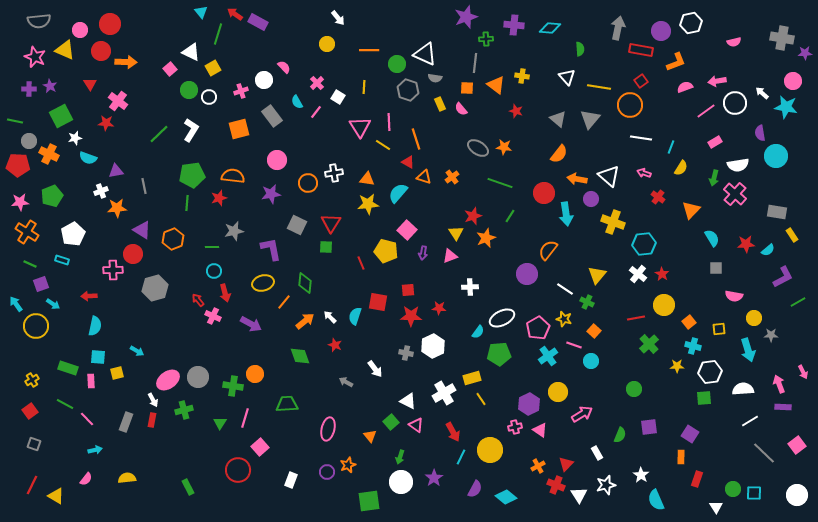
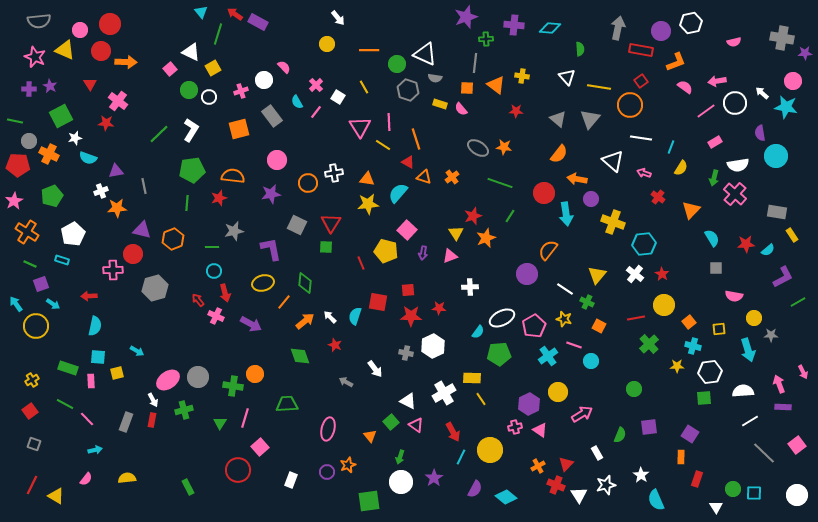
pink cross at (317, 83): moved 1 px left, 2 px down
yellow line at (364, 87): rotated 32 degrees counterclockwise
pink semicircle at (685, 87): rotated 56 degrees clockwise
yellow rectangle at (440, 104): rotated 48 degrees counterclockwise
red star at (516, 111): rotated 16 degrees counterclockwise
green pentagon at (192, 175): moved 5 px up
white triangle at (609, 176): moved 4 px right, 15 px up
pink star at (20, 202): moved 6 px left, 1 px up; rotated 24 degrees counterclockwise
purple triangle at (142, 230): rotated 18 degrees counterclockwise
white cross at (638, 274): moved 3 px left
pink cross at (213, 316): moved 3 px right
pink pentagon at (538, 328): moved 4 px left, 2 px up
orange square at (594, 331): moved 5 px right, 5 px up; rotated 16 degrees counterclockwise
yellow rectangle at (472, 378): rotated 18 degrees clockwise
white semicircle at (743, 389): moved 2 px down
